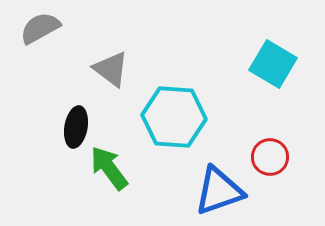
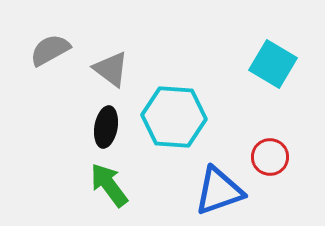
gray semicircle: moved 10 px right, 22 px down
black ellipse: moved 30 px right
green arrow: moved 17 px down
